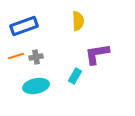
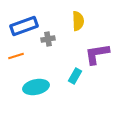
gray cross: moved 12 px right, 18 px up
cyan ellipse: moved 1 px down
